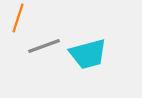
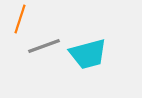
orange line: moved 2 px right, 1 px down
